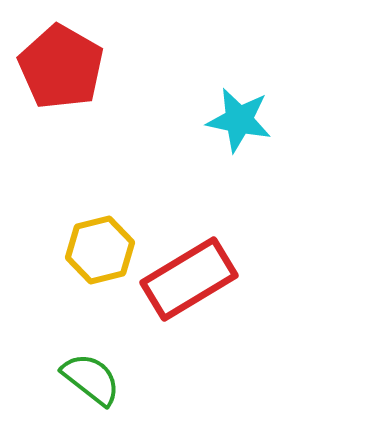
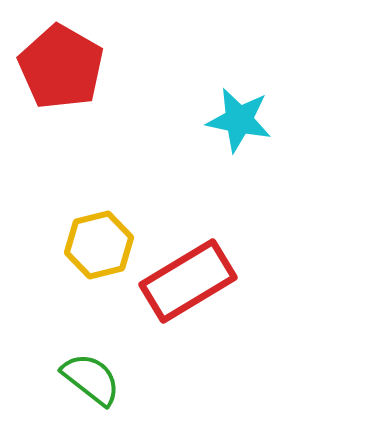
yellow hexagon: moved 1 px left, 5 px up
red rectangle: moved 1 px left, 2 px down
